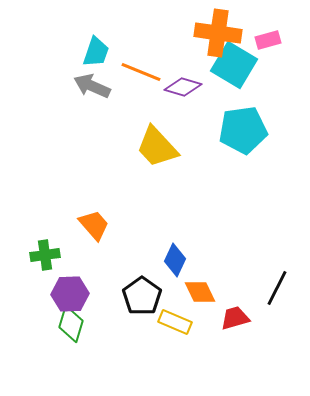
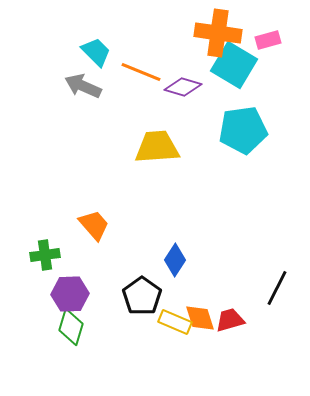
cyan trapezoid: rotated 64 degrees counterclockwise
gray arrow: moved 9 px left
yellow trapezoid: rotated 129 degrees clockwise
blue diamond: rotated 8 degrees clockwise
orange diamond: moved 26 px down; rotated 8 degrees clockwise
red trapezoid: moved 5 px left, 2 px down
green diamond: moved 3 px down
